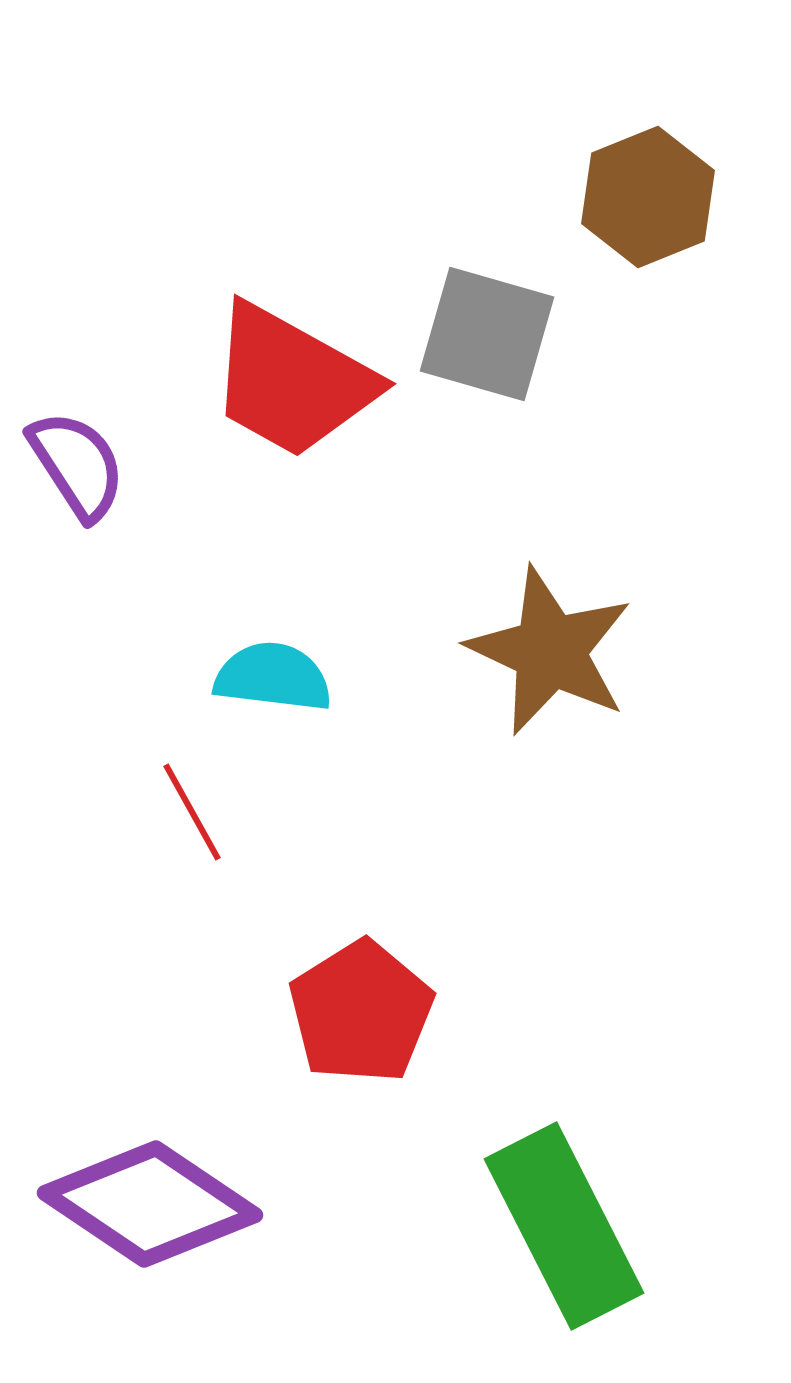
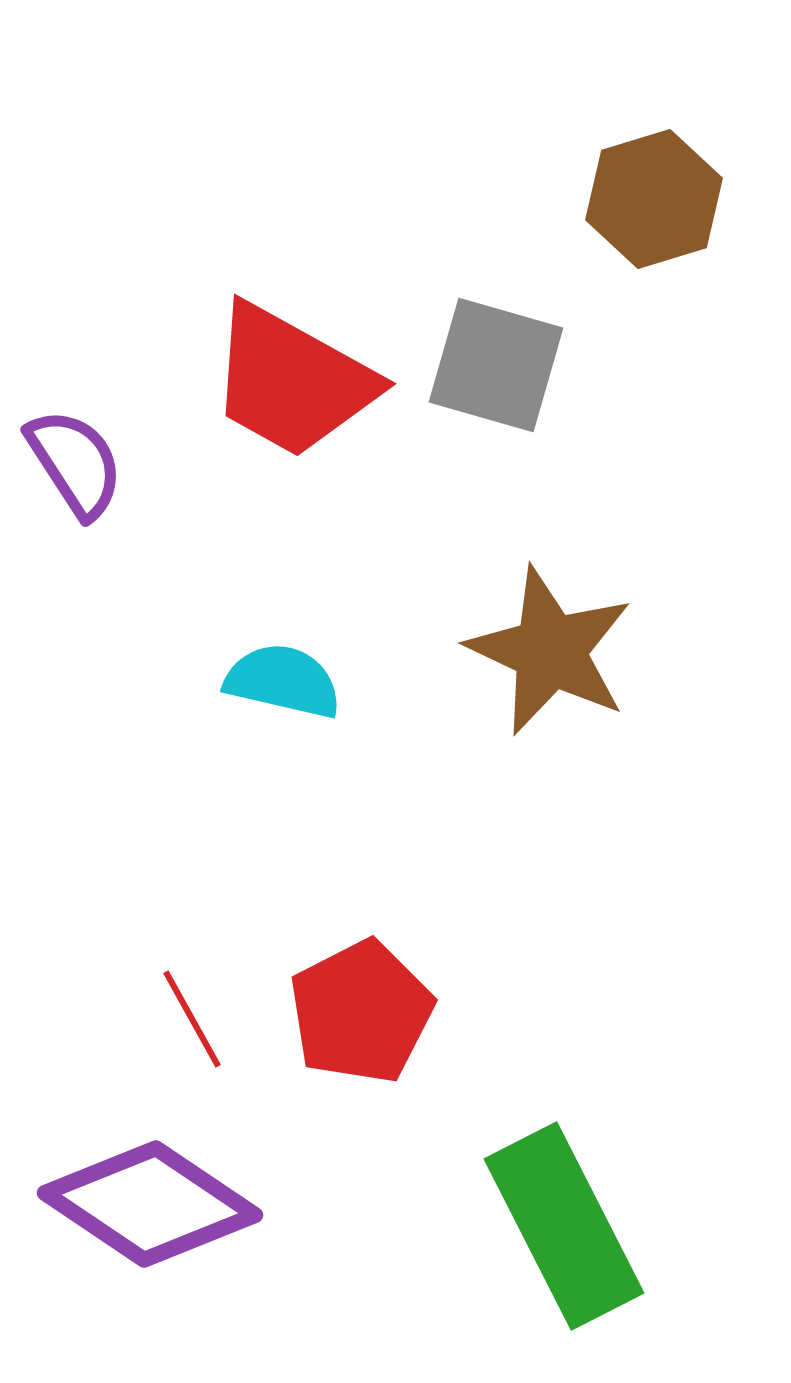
brown hexagon: moved 6 px right, 2 px down; rotated 5 degrees clockwise
gray square: moved 9 px right, 31 px down
purple semicircle: moved 2 px left, 2 px up
cyan semicircle: moved 10 px right, 4 px down; rotated 6 degrees clockwise
red line: moved 207 px down
red pentagon: rotated 5 degrees clockwise
